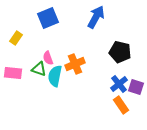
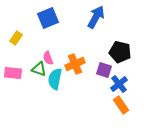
cyan semicircle: moved 3 px down
purple square: moved 32 px left, 17 px up
